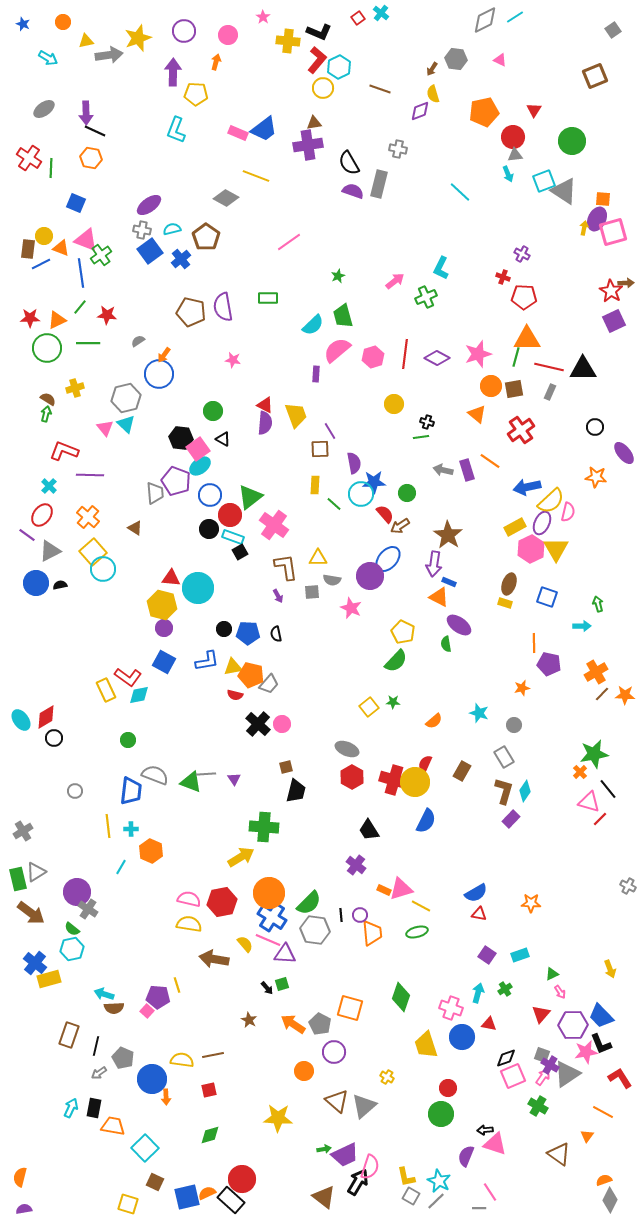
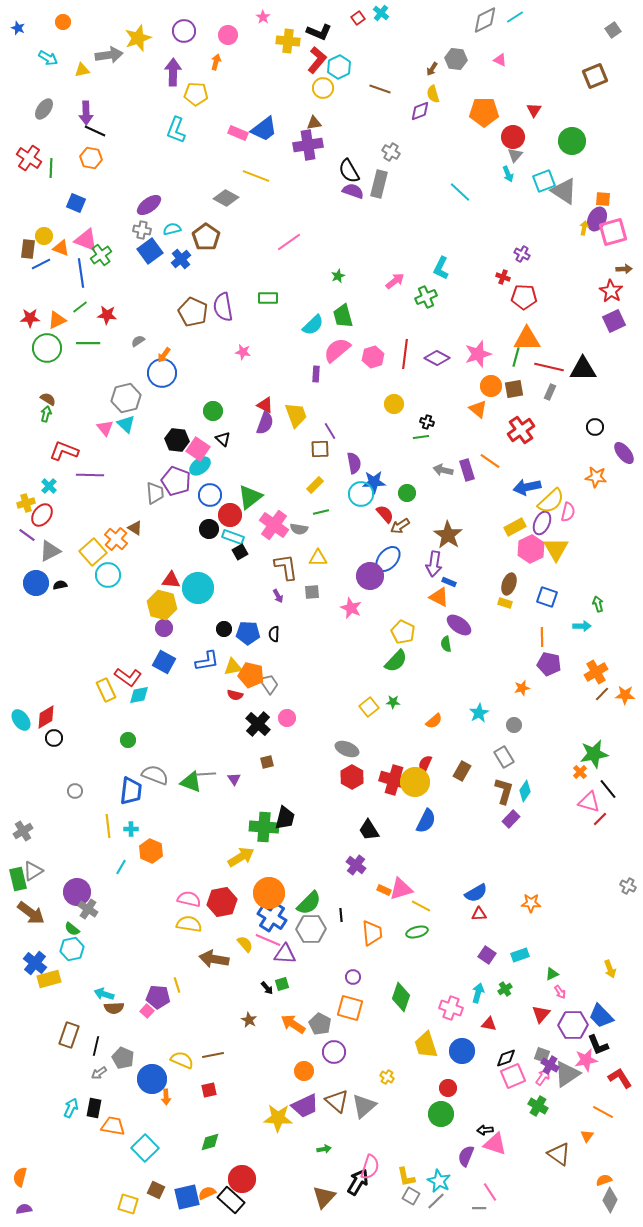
blue star at (23, 24): moved 5 px left, 4 px down
yellow triangle at (86, 41): moved 4 px left, 29 px down
gray ellipse at (44, 109): rotated 20 degrees counterclockwise
orange pentagon at (484, 112): rotated 12 degrees clockwise
gray cross at (398, 149): moved 7 px left, 3 px down; rotated 18 degrees clockwise
gray triangle at (515, 155): rotated 42 degrees counterclockwise
black semicircle at (349, 163): moved 8 px down
brown arrow at (626, 283): moved 2 px left, 14 px up
green line at (80, 307): rotated 14 degrees clockwise
brown pentagon at (191, 312): moved 2 px right; rotated 12 degrees clockwise
pink star at (233, 360): moved 10 px right, 8 px up
blue circle at (159, 374): moved 3 px right, 1 px up
yellow cross at (75, 388): moved 49 px left, 115 px down
orange triangle at (477, 414): moved 1 px right, 5 px up
purple semicircle at (265, 423): rotated 15 degrees clockwise
black hexagon at (181, 438): moved 4 px left, 2 px down
black triangle at (223, 439): rotated 14 degrees clockwise
pink square at (198, 449): rotated 20 degrees counterclockwise
yellow rectangle at (315, 485): rotated 42 degrees clockwise
green line at (334, 504): moved 13 px left, 8 px down; rotated 56 degrees counterclockwise
orange cross at (88, 517): moved 28 px right, 22 px down
cyan circle at (103, 569): moved 5 px right, 6 px down
red triangle at (171, 578): moved 2 px down
gray semicircle at (332, 580): moved 33 px left, 51 px up
black semicircle at (276, 634): moved 2 px left; rotated 14 degrees clockwise
orange line at (534, 643): moved 8 px right, 6 px up
gray trapezoid at (269, 684): rotated 75 degrees counterclockwise
cyan star at (479, 713): rotated 24 degrees clockwise
pink circle at (282, 724): moved 5 px right, 6 px up
brown square at (286, 767): moved 19 px left, 5 px up
black trapezoid at (296, 791): moved 11 px left, 27 px down
gray triangle at (36, 872): moved 3 px left, 1 px up
red triangle at (479, 914): rotated 14 degrees counterclockwise
purple circle at (360, 915): moved 7 px left, 62 px down
gray hexagon at (315, 930): moved 4 px left, 1 px up; rotated 8 degrees counterclockwise
blue circle at (462, 1037): moved 14 px down
black L-shape at (601, 1044): moved 3 px left, 1 px down
pink star at (586, 1052): moved 8 px down
yellow semicircle at (182, 1060): rotated 15 degrees clockwise
green diamond at (210, 1135): moved 7 px down
purple trapezoid at (345, 1155): moved 40 px left, 49 px up
brown square at (155, 1182): moved 1 px right, 8 px down
brown triangle at (324, 1197): rotated 35 degrees clockwise
